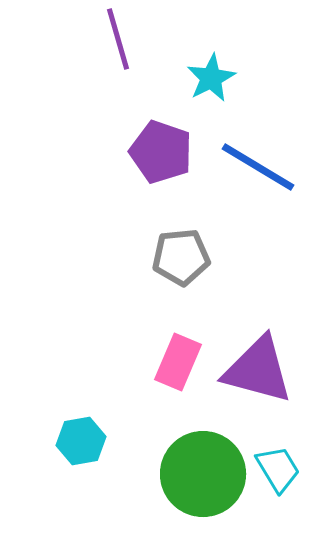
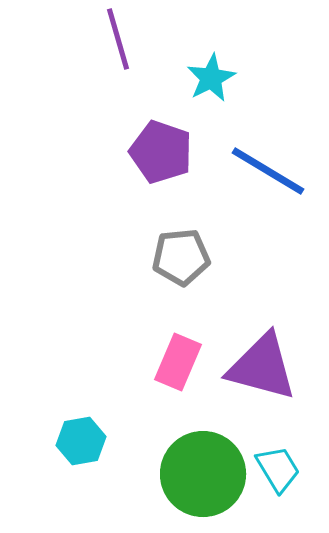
blue line: moved 10 px right, 4 px down
purple triangle: moved 4 px right, 3 px up
